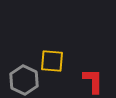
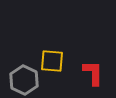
red L-shape: moved 8 px up
